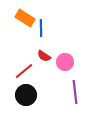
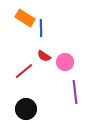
black circle: moved 14 px down
